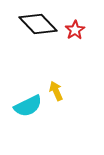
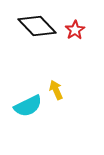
black diamond: moved 1 px left, 2 px down
yellow arrow: moved 1 px up
